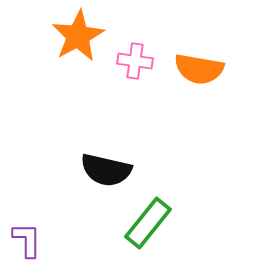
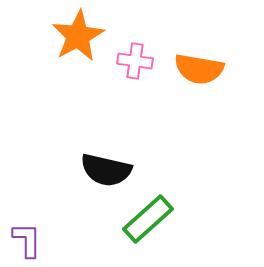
green rectangle: moved 4 px up; rotated 9 degrees clockwise
